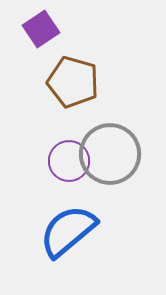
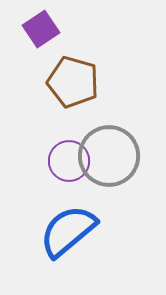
gray circle: moved 1 px left, 2 px down
